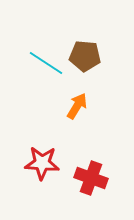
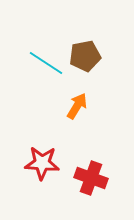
brown pentagon: rotated 16 degrees counterclockwise
